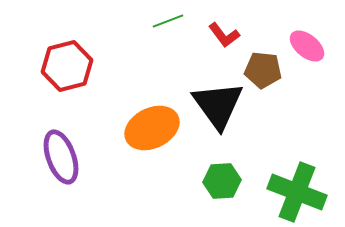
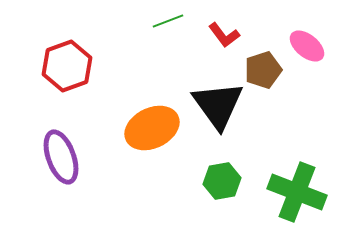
red hexagon: rotated 6 degrees counterclockwise
brown pentagon: rotated 24 degrees counterclockwise
green hexagon: rotated 6 degrees counterclockwise
